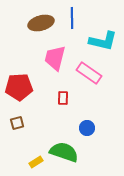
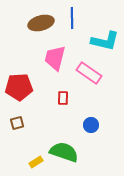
cyan L-shape: moved 2 px right
blue circle: moved 4 px right, 3 px up
